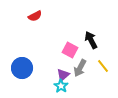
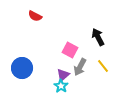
red semicircle: rotated 56 degrees clockwise
black arrow: moved 7 px right, 3 px up
gray arrow: moved 1 px up
